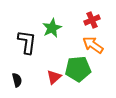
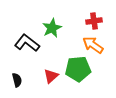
red cross: moved 2 px right, 1 px down; rotated 14 degrees clockwise
black L-shape: moved 1 px down; rotated 60 degrees counterclockwise
red triangle: moved 3 px left, 1 px up
